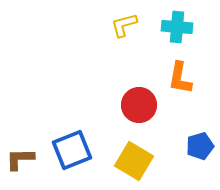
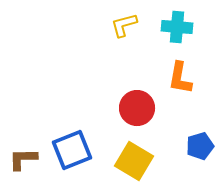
red circle: moved 2 px left, 3 px down
brown L-shape: moved 3 px right
